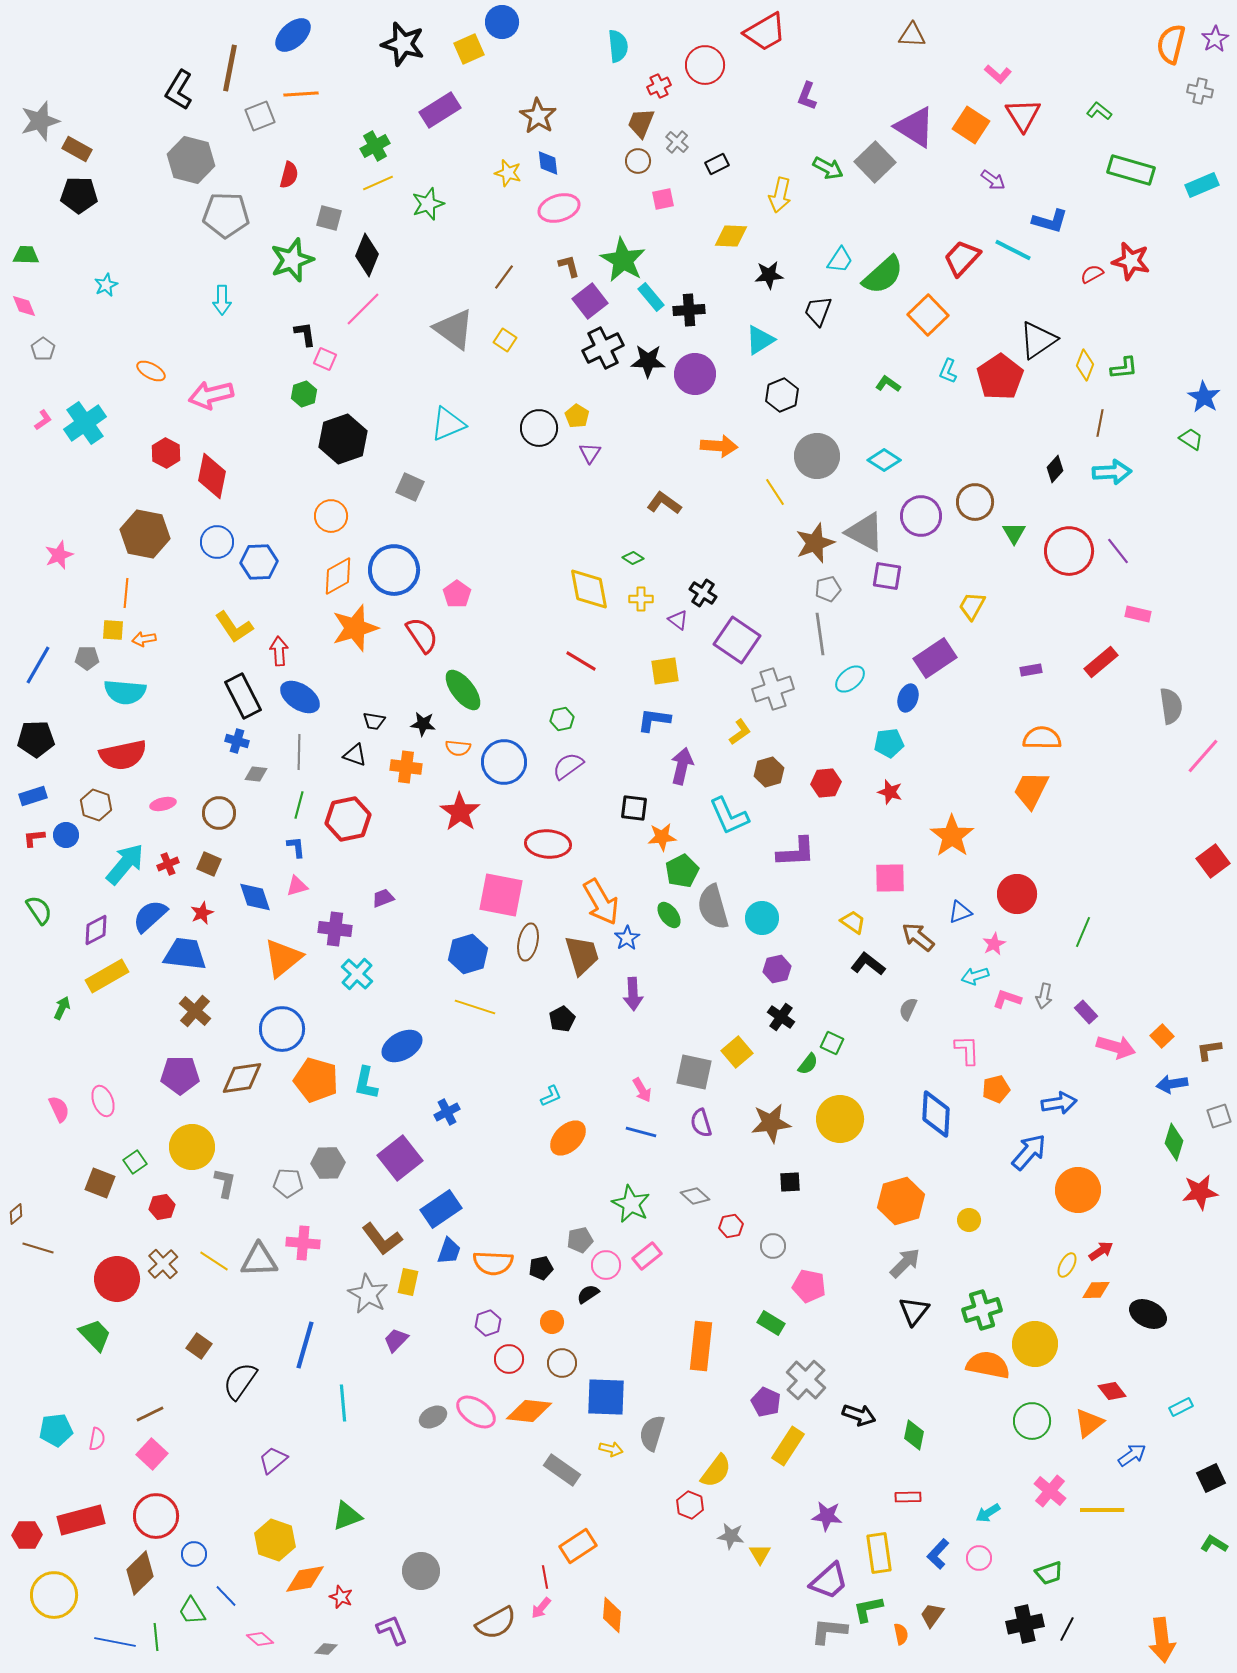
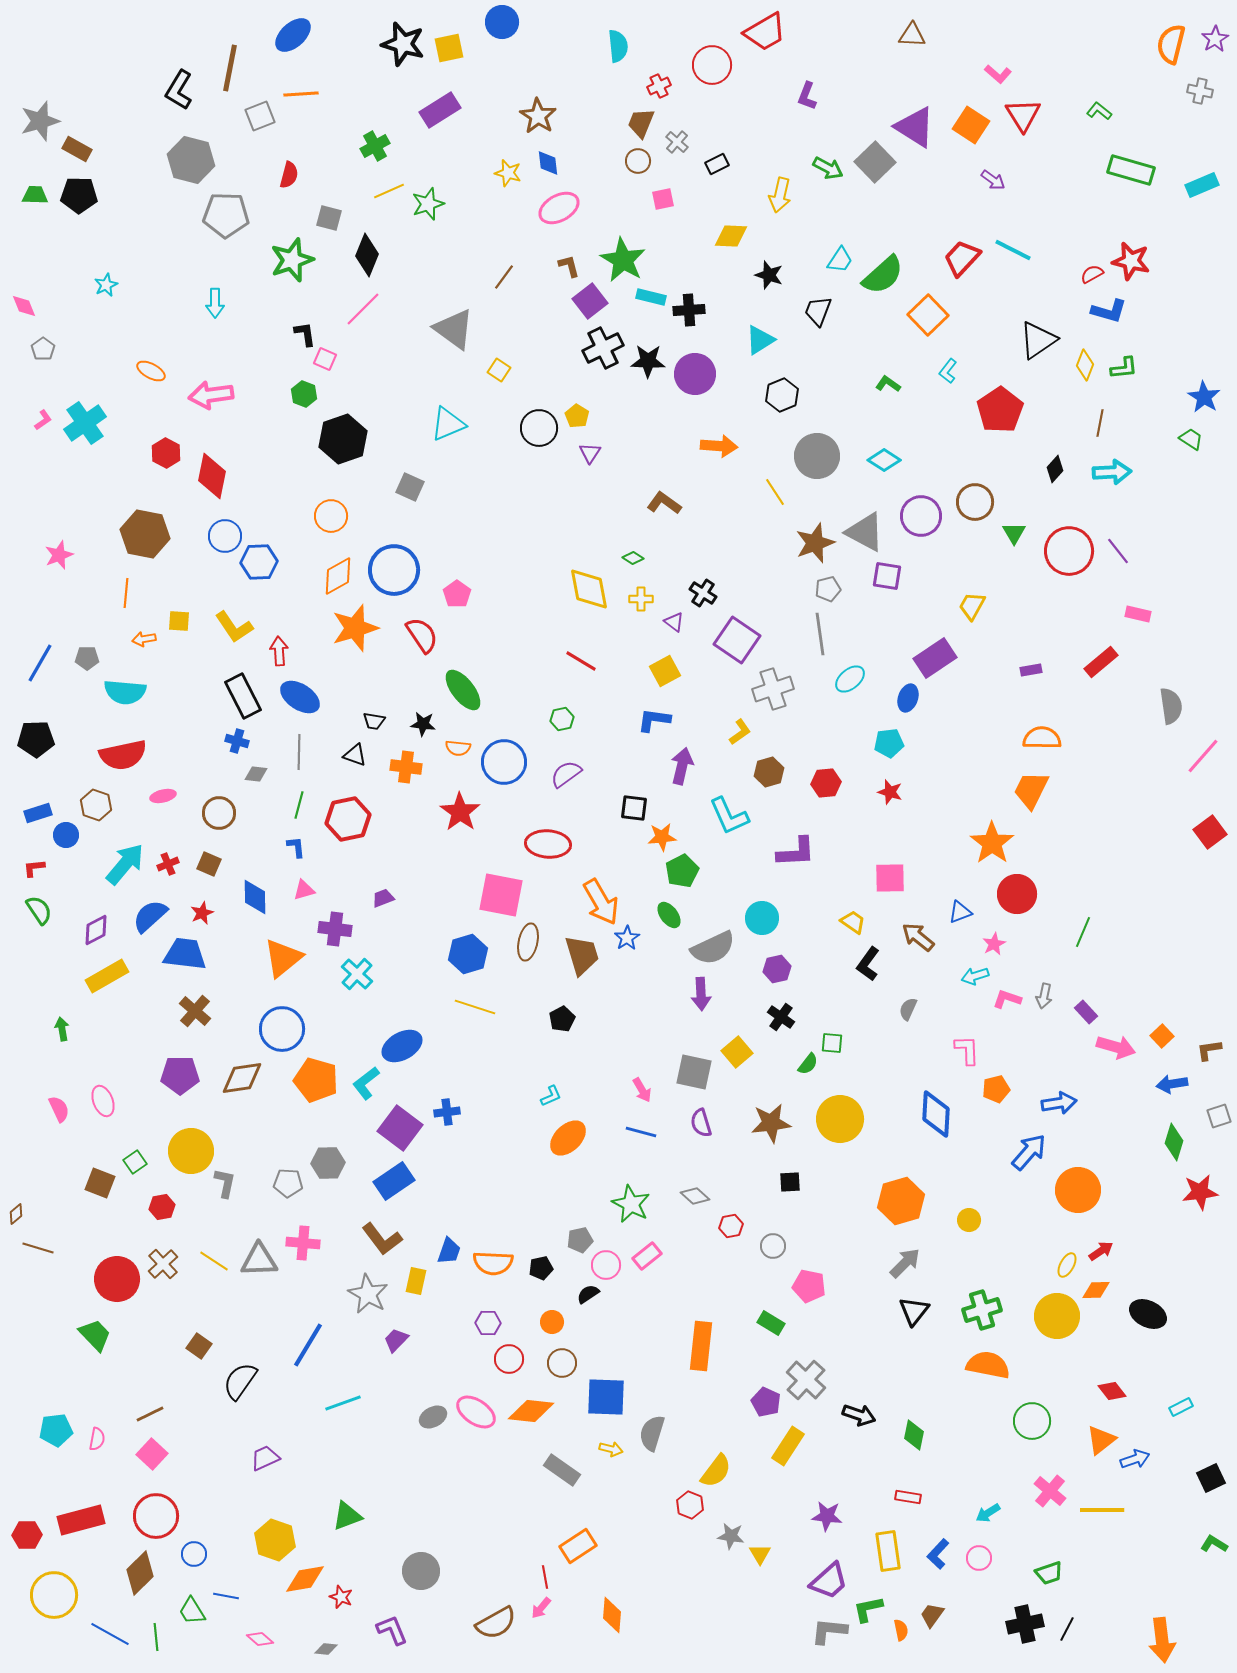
yellow square at (469, 49): moved 20 px left, 1 px up; rotated 12 degrees clockwise
red circle at (705, 65): moved 7 px right
yellow line at (378, 183): moved 11 px right, 8 px down
pink ellipse at (559, 208): rotated 12 degrees counterclockwise
blue L-shape at (1050, 221): moved 59 px right, 90 px down
green trapezoid at (26, 255): moved 9 px right, 60 px up
black star at (769, 275): rotated 24 degrees clockwise
cyan rectangle at (651, 297): rotated 36 degrees counterclockwise
cyan arrow at (222, 300): moved 7 px left, 3 px down
yellow square at (505, 340): moved 6 px left, 30 px down
cyan L-shape at (948, 371): rotated 15 degrees clockwise
red pentagon at (1000, 377): moved 33 px down
green hexagon at (304, 394): rotated 20 degrees counterclockwise
pink arrow at (211, 395): rotated 6 degrees clockwise
blue circle at (217, 542): moved 8 px right, 6 px up
purple triangle at (678, 620): moved 4 px left, 2 px down
yellow square at (113, 630): moved 66 px right, 9 px up
blue line at (38, 665): moved 2 px right, 2 px up
yellow square at (665, 671): rotated 20 degrees counterclockwise
purple semicircle at (568, 766): moved 2 px left, 8 px down
blue rectangle at (33, 796): moved 5 px right, 17 px down
pink ellipse at (163, 804): moved 8 px up
orange star at (952, 836): moved 40 px right, 7 px down
red L-shape at (34, 838): moved 30 px down
red square at (1213, 861): moved 3 px left, 29 px up
pink triangle at (297, 886): moved 7 px right, 4 px down
blue diamond at (255, 897): rotated 18 degrees clockwise
gray semicircle at (713, 907): moved 41 px down; rotated 99 degrees counterclockwise
black L-shape at (868, 964): rotated 92 degrees counterclockwise
purple arrow at (633, 994): moved 68 px right
green arrow at (62, 1008): moved 21 px down; rotated 35 degrees counterclockwise
green square at (832, 1043): rotated 20 degrees counterclockwise
cyan L-shape at (366, 1083): rotated 40 degrees clockwise
blue cross at (447, 1112): rotated 20 degrees clockwise
yellow circle at (192, 1147): moved 1 px left, 4 px down
purple square at (400, 1158): moved 30 px up; rotated 15 degrees counterclockwise
blue rectangle at (441, 1209): moved 47 px left, 28 px up
yellow rectangle at (408, 1282): moved 8 px right, 1 px up
purple hexagon at (488, 1323): rotated 20 degrees clockwise
yellow circle at (1035, 1344): moved 22 px right, 28 px up
blue line at (305, 1345): moved 3 px right; rotated 15 degrees clockwise
cyan line at (343, 1403): rotated 75 degrees clockwise
orange diamond at (529, 1411): moved 2 px right
orange triangle at (1089, 1423): moved 12 px right, 17 px down
blue arrow at (1132, 1455): moved 3 px right, 4 px down; rotated 16 degrees clockwise
purple trapezoid at (273, 1460): moved 8 px left, 2 px up; rotated 16 degrees clockwise
red rectangle at (908, 1497): rotated 10 degrees clockwise
yellow rectangle at (879, 1553): moved 9 px right, 2 px up
blue line at (226, 1596): rotated 35 degrees counterclockwise
orange semicircle at (901, 1634): moved 4 px up
blue line at (115, 1642): moved 5 px left, 8 px up; rotated 18 degrees clockwise
